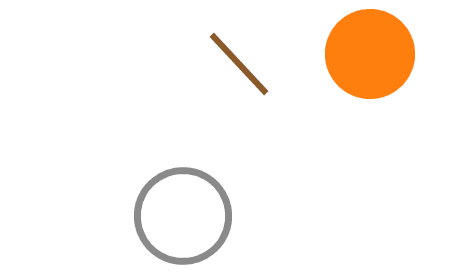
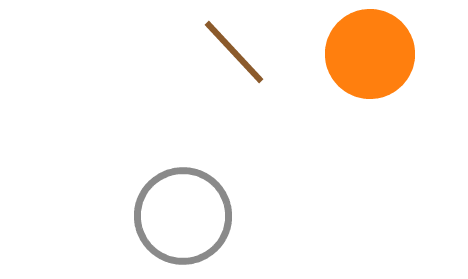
brown line: moved 5 px left, 12 px up
